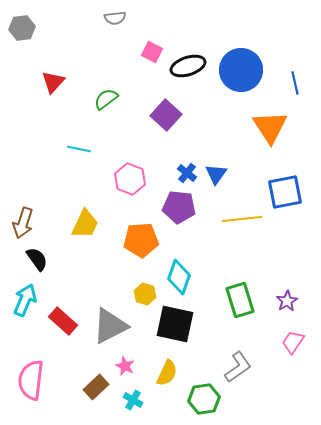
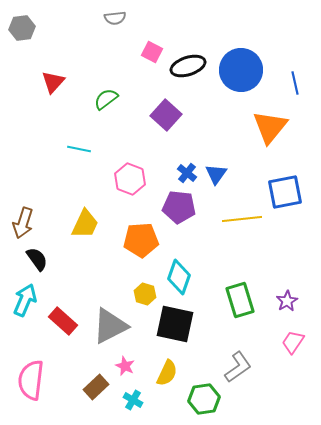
orange triangle: rotated 12 degrees clockwise
